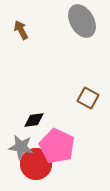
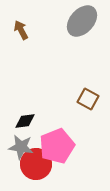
gray ellipse: rotated 72 degrees clockwise
brown square: moved 1 px down
black diamond: moved 9 px left, 1 px down
pink pentagon: rotated 24 degrees clockwise
